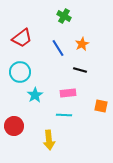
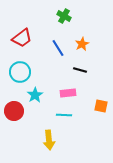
red circle: moved 15 px up
